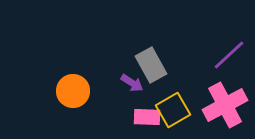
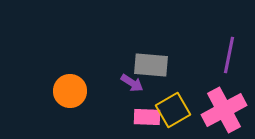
purple line: rotated 36 degrees counterclockwise
gray rectangle: rotated 56 degrees counterclockwise
orange circle: moved 3 px left
pink cross: moved 1 px left, 5 px down
